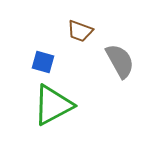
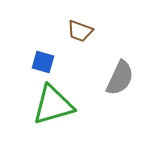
gray semicircle: moved 17 px down; rotated 54 degrees clockwise
green triangle: rotated 12 degrees clockwise
